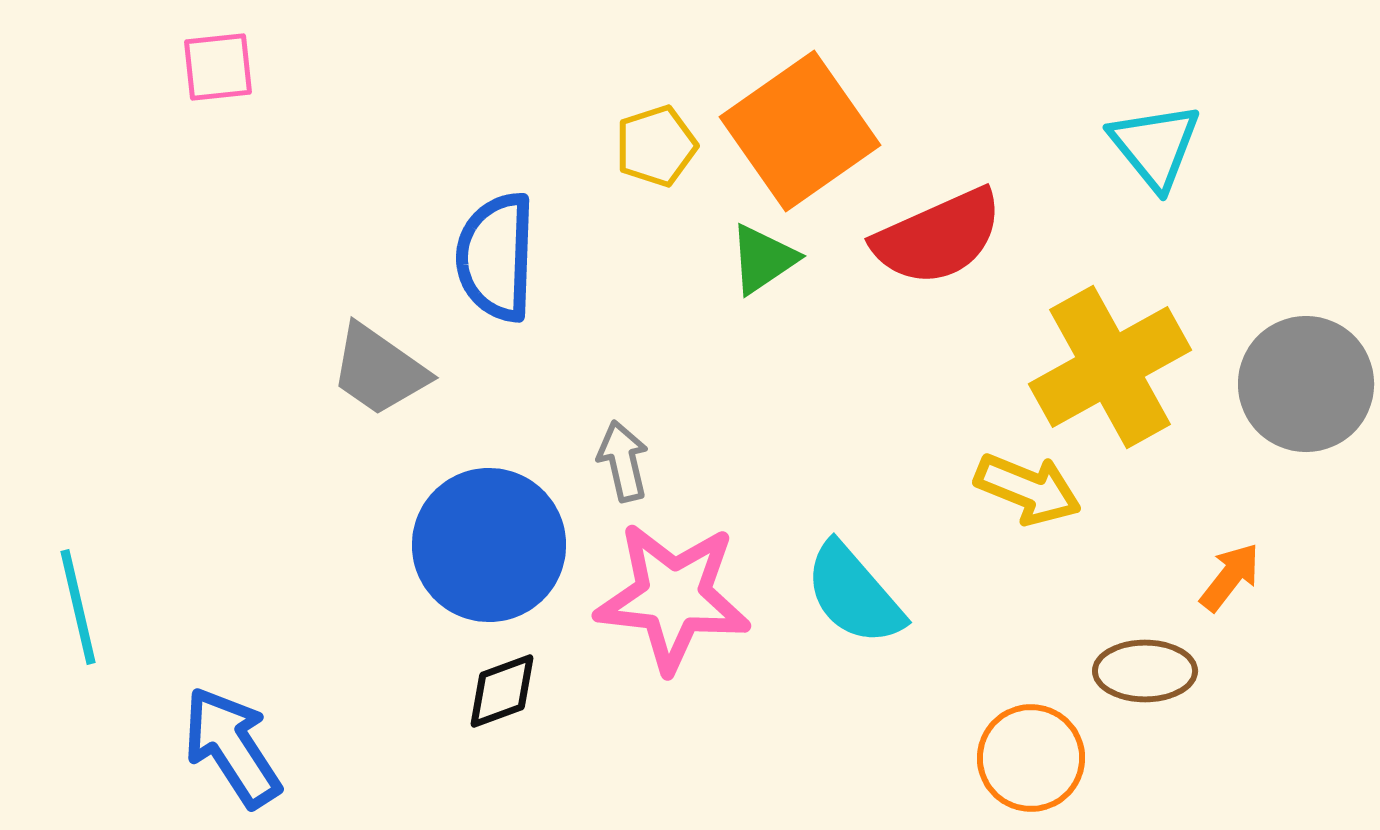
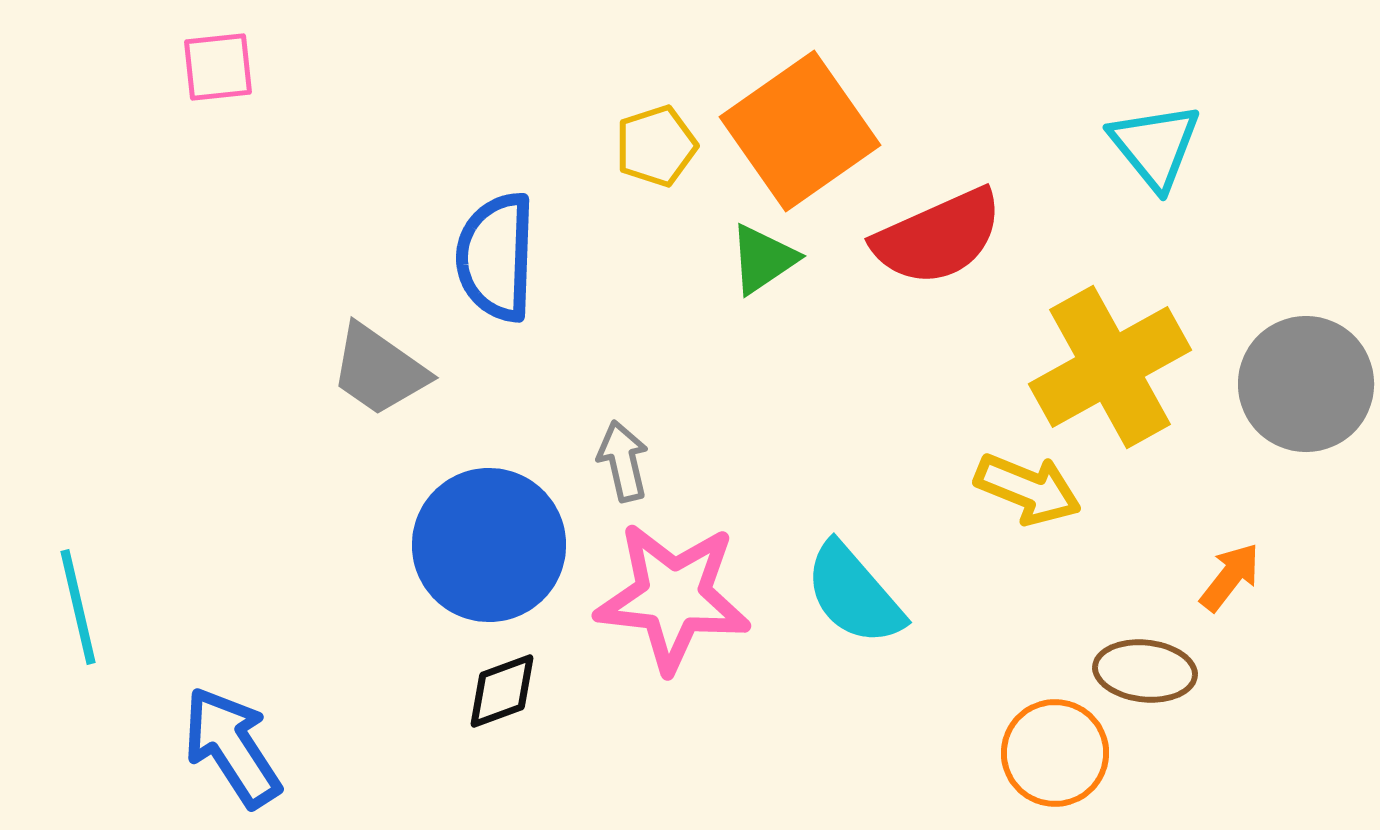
brown ellipse: rotated 6 degrees clockwise
orange circle: moved 24 px right, 5 px up
